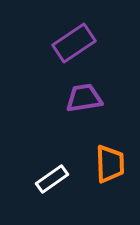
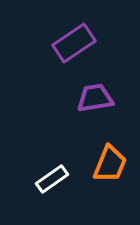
purple trapezoid: moved 11 px right
orange trapezoid: rotated 24 degrees clockwise
